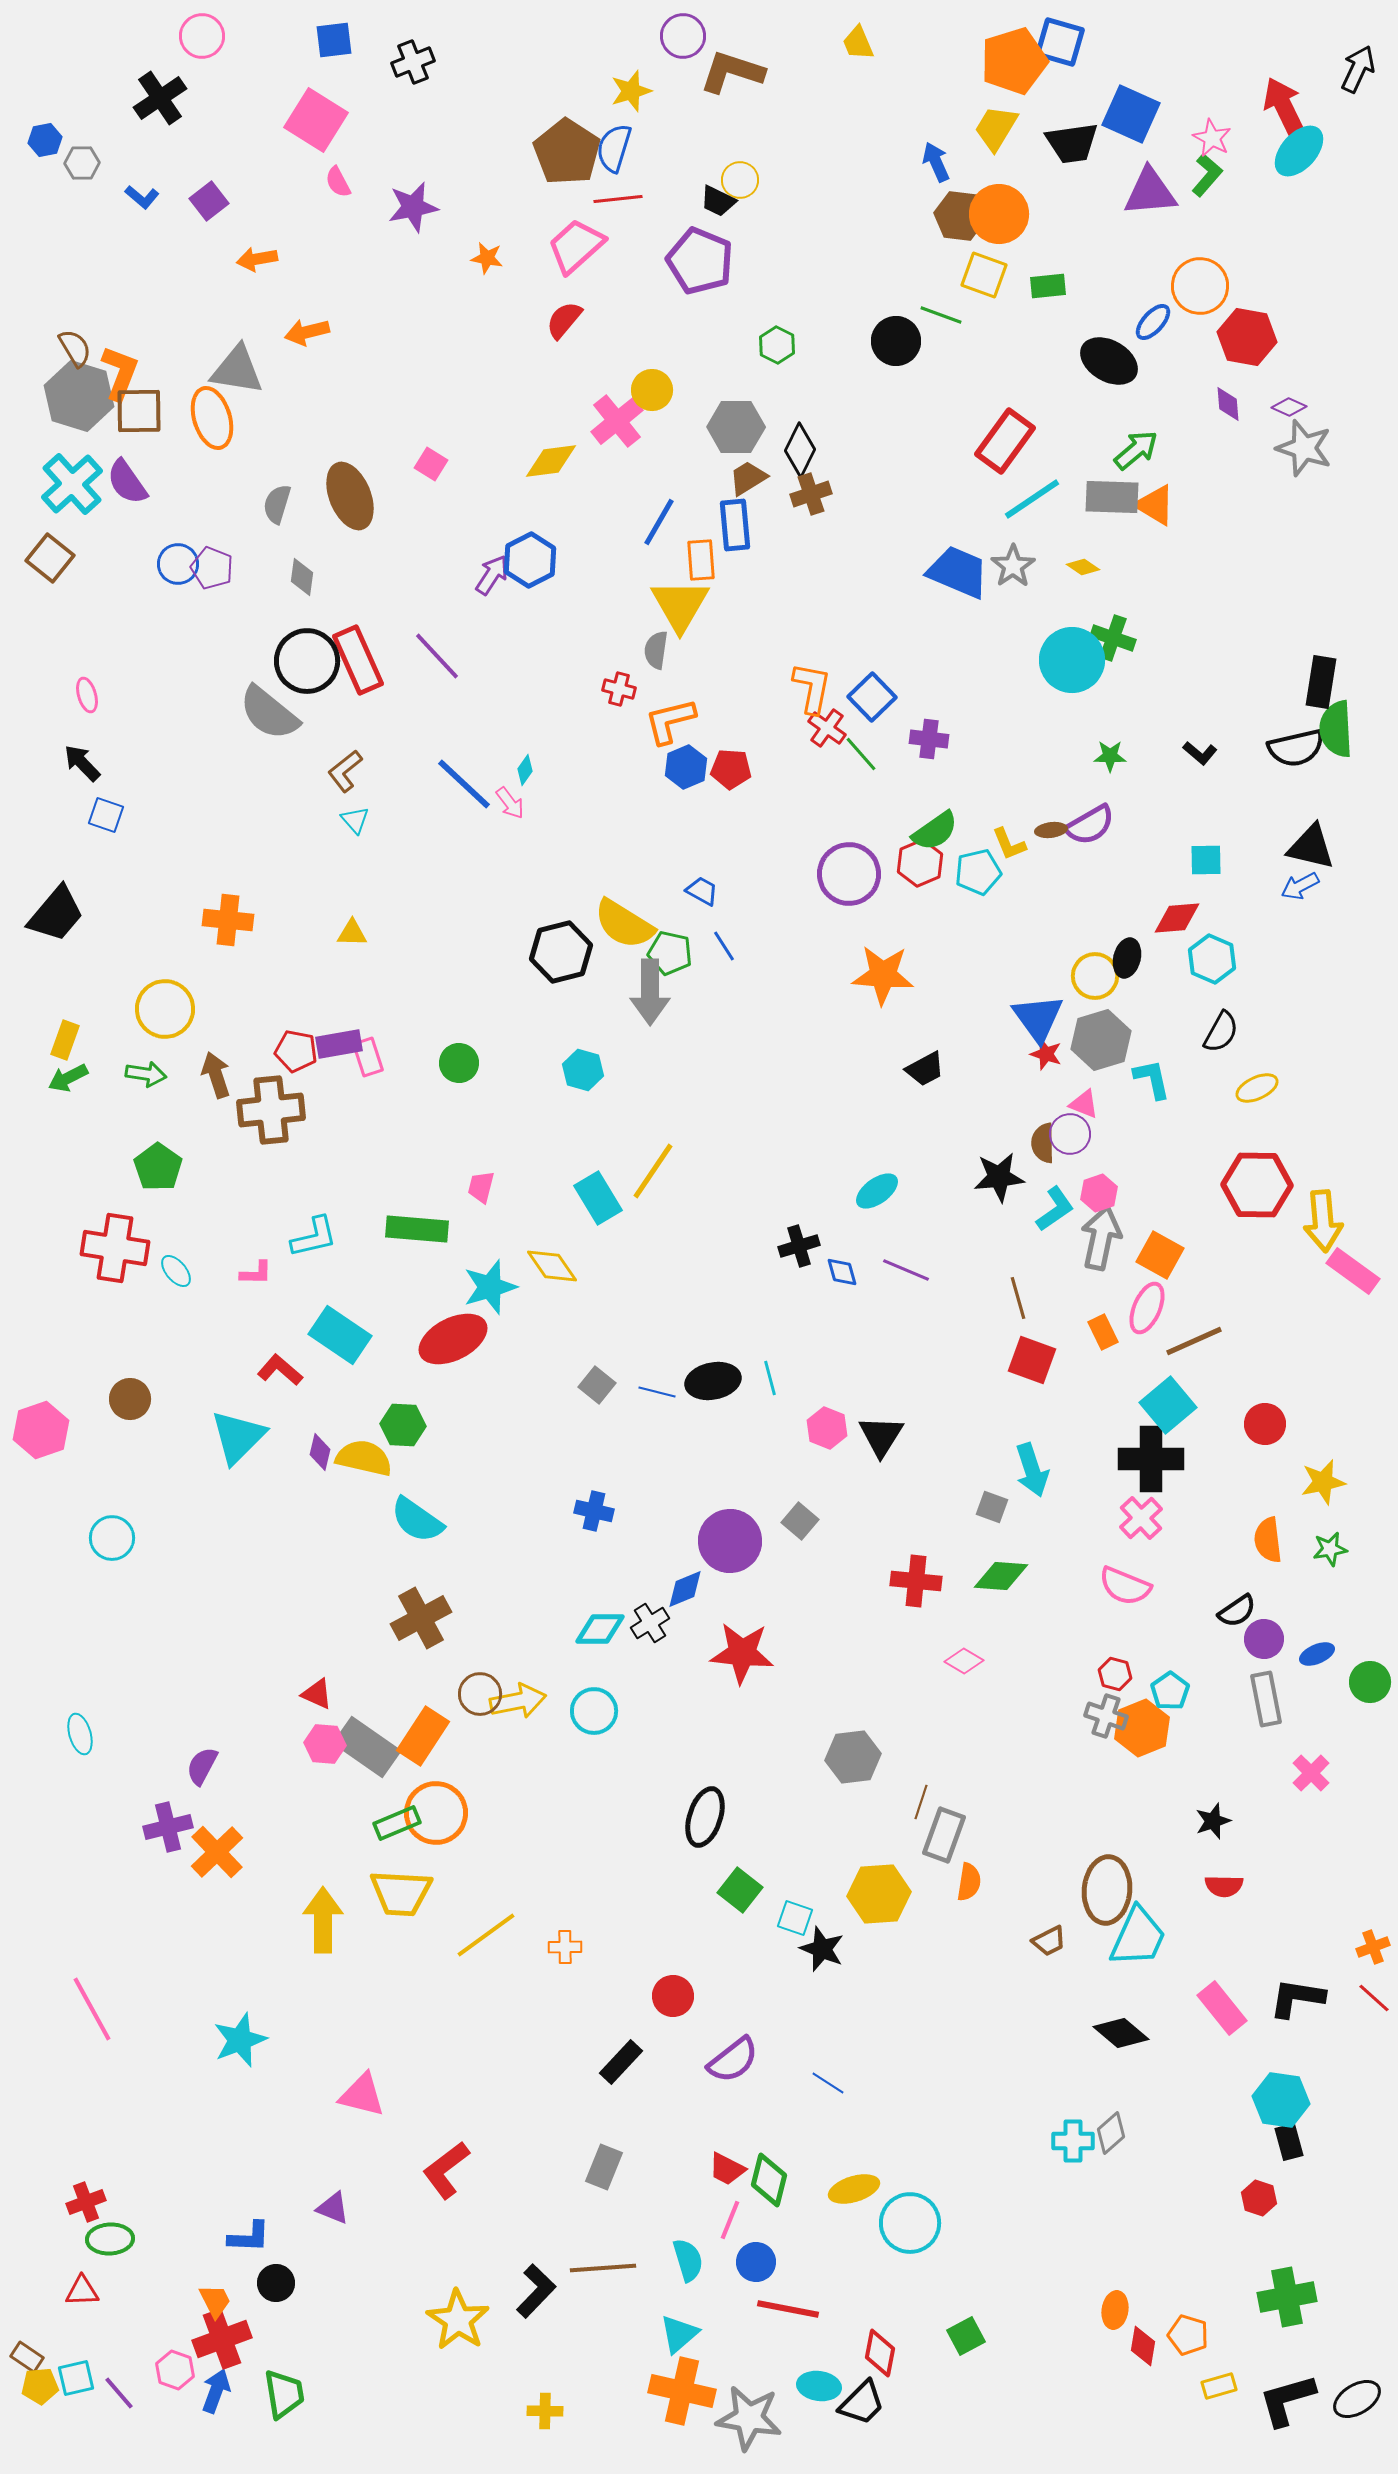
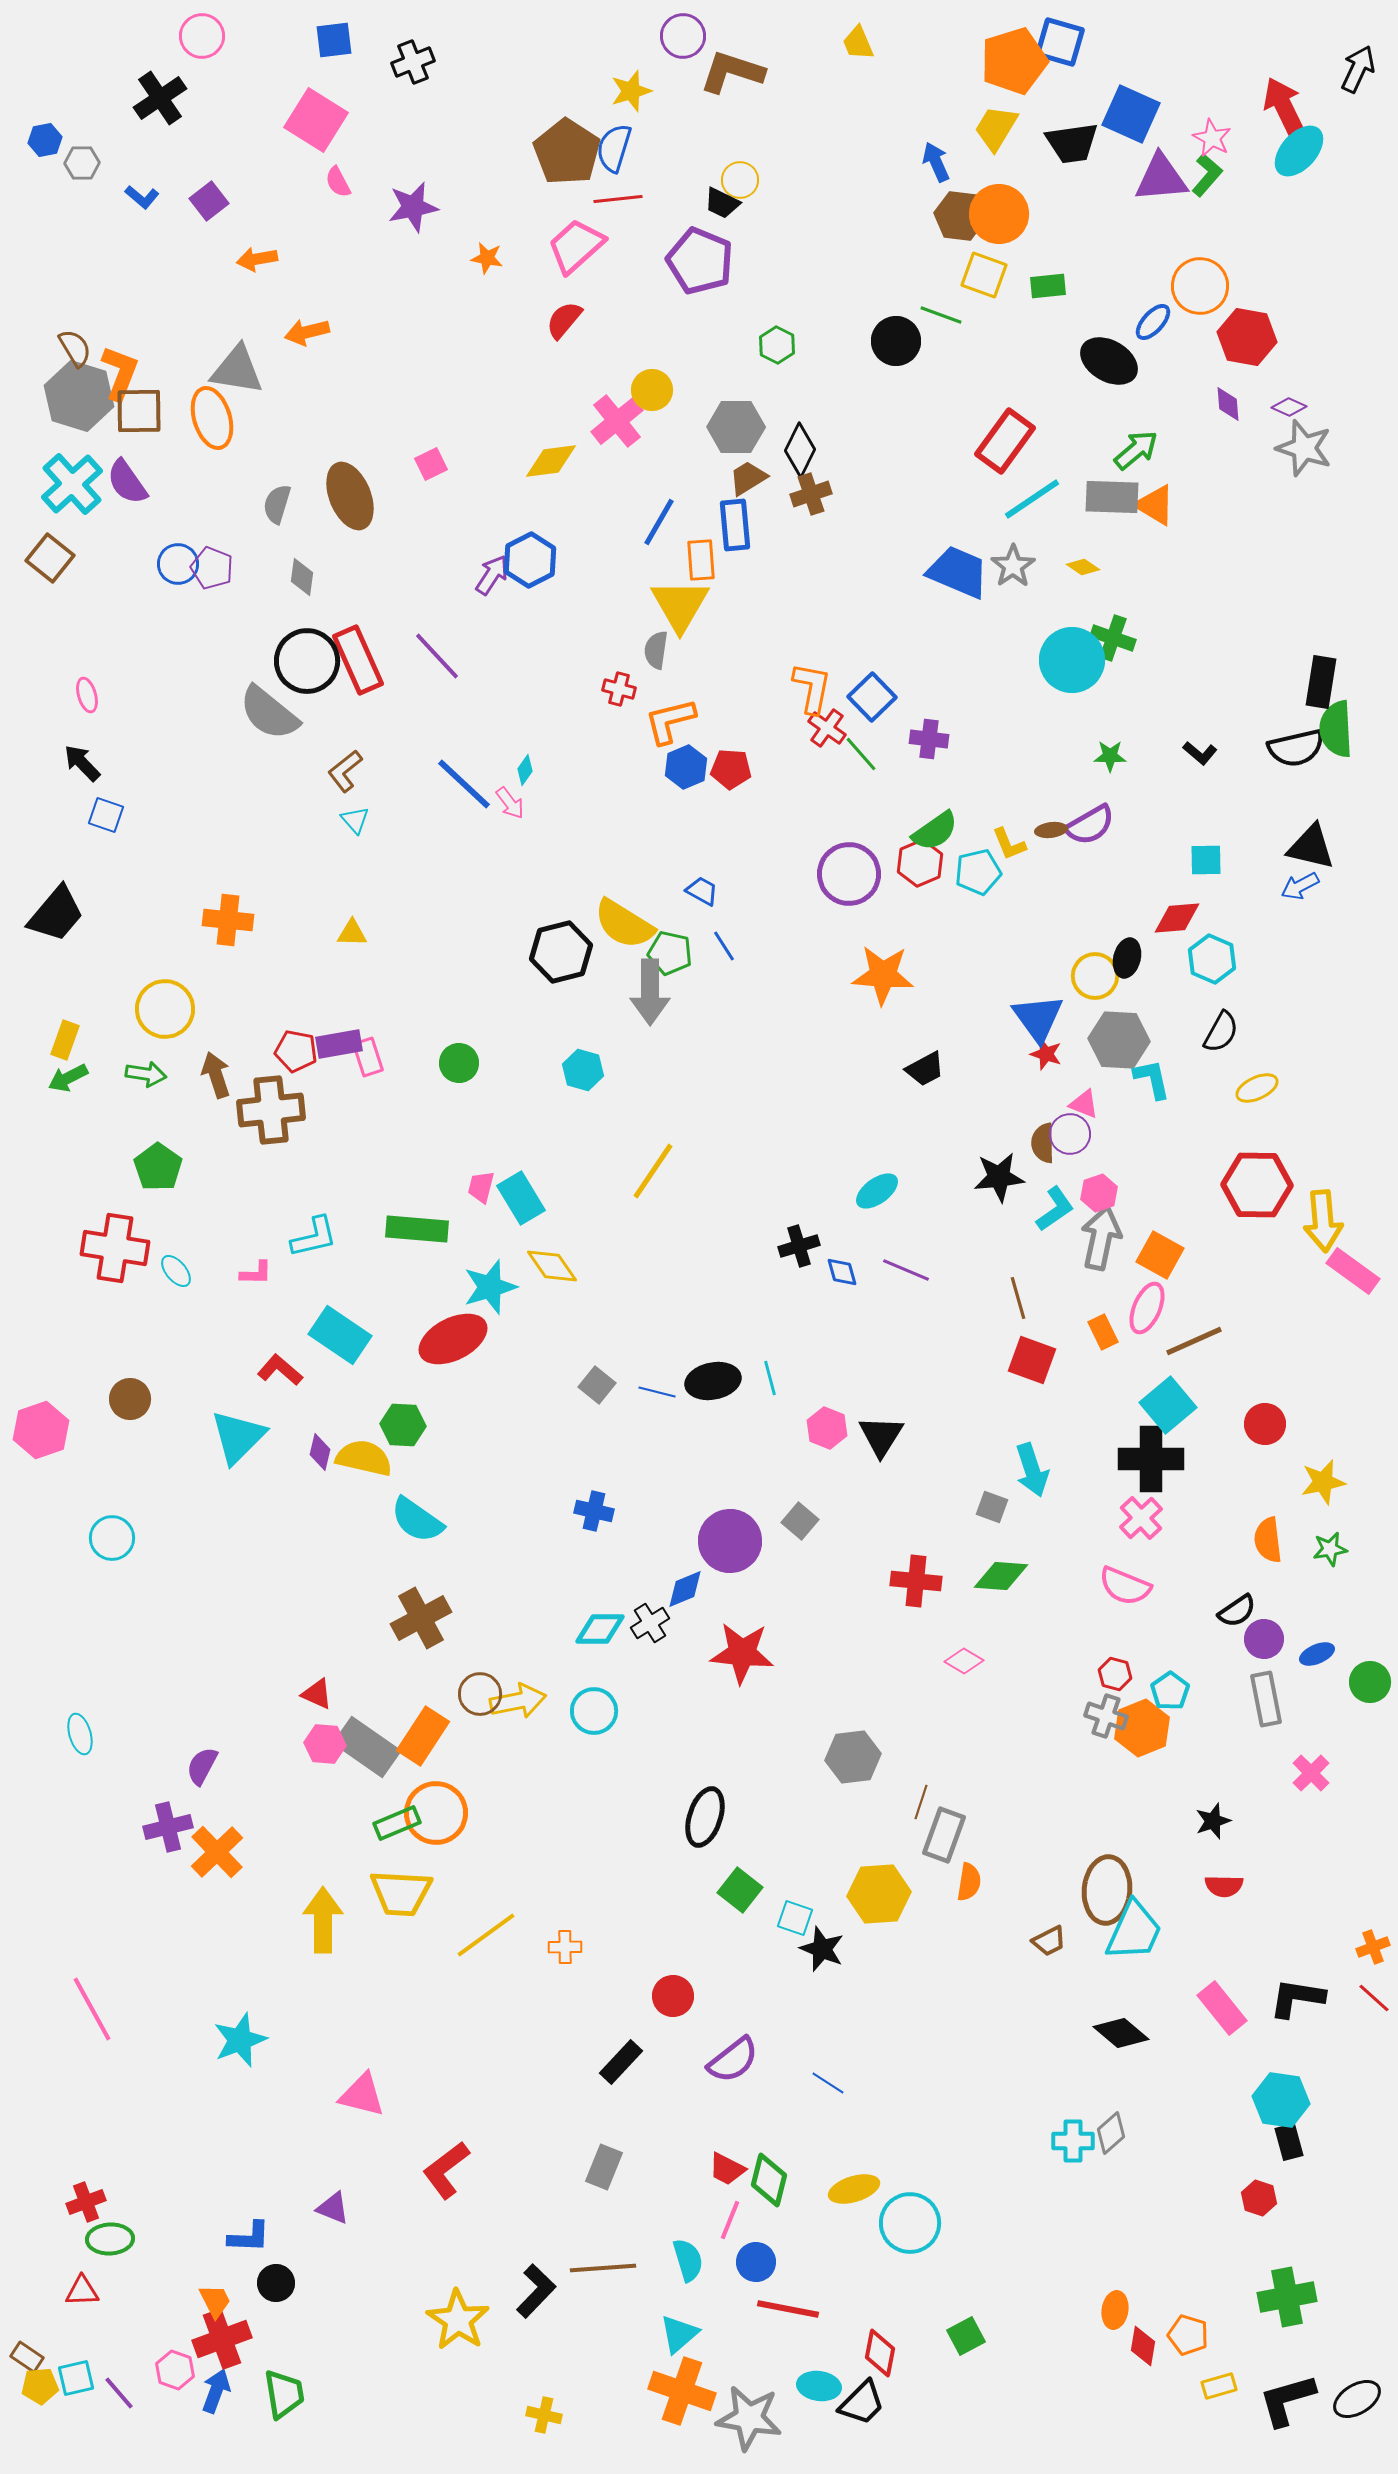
purple triangle at (1150, 192): moved 11 px right, 14 px up
black trapezoid at (718, 201): moved 4 px right, 2 px down
pink square at (431, 464): rotated 32 degrees clockwise
gray hexagon at (1101, 1040): moved 18 px right; rotated 20 degrees clockwise
cyan rectangle at (598, 1198): moved 77 px left
cyan trapezoid at (1138, 1937): moved 4 px left, 6 px up
orange cross at (682, 2391): rotated 6 degrees clockwise
yellow cross at (545, 2411): moved 1 px left, 4 px down; rotated 12 degrees clockwise
